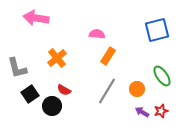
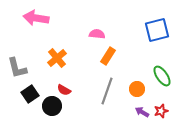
gray line: rotated 12 degrees counterclockwise
